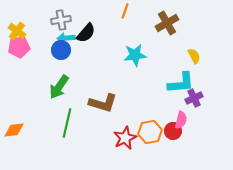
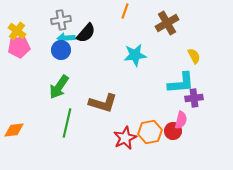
purple cross: rotated 18 degrees clockwise
